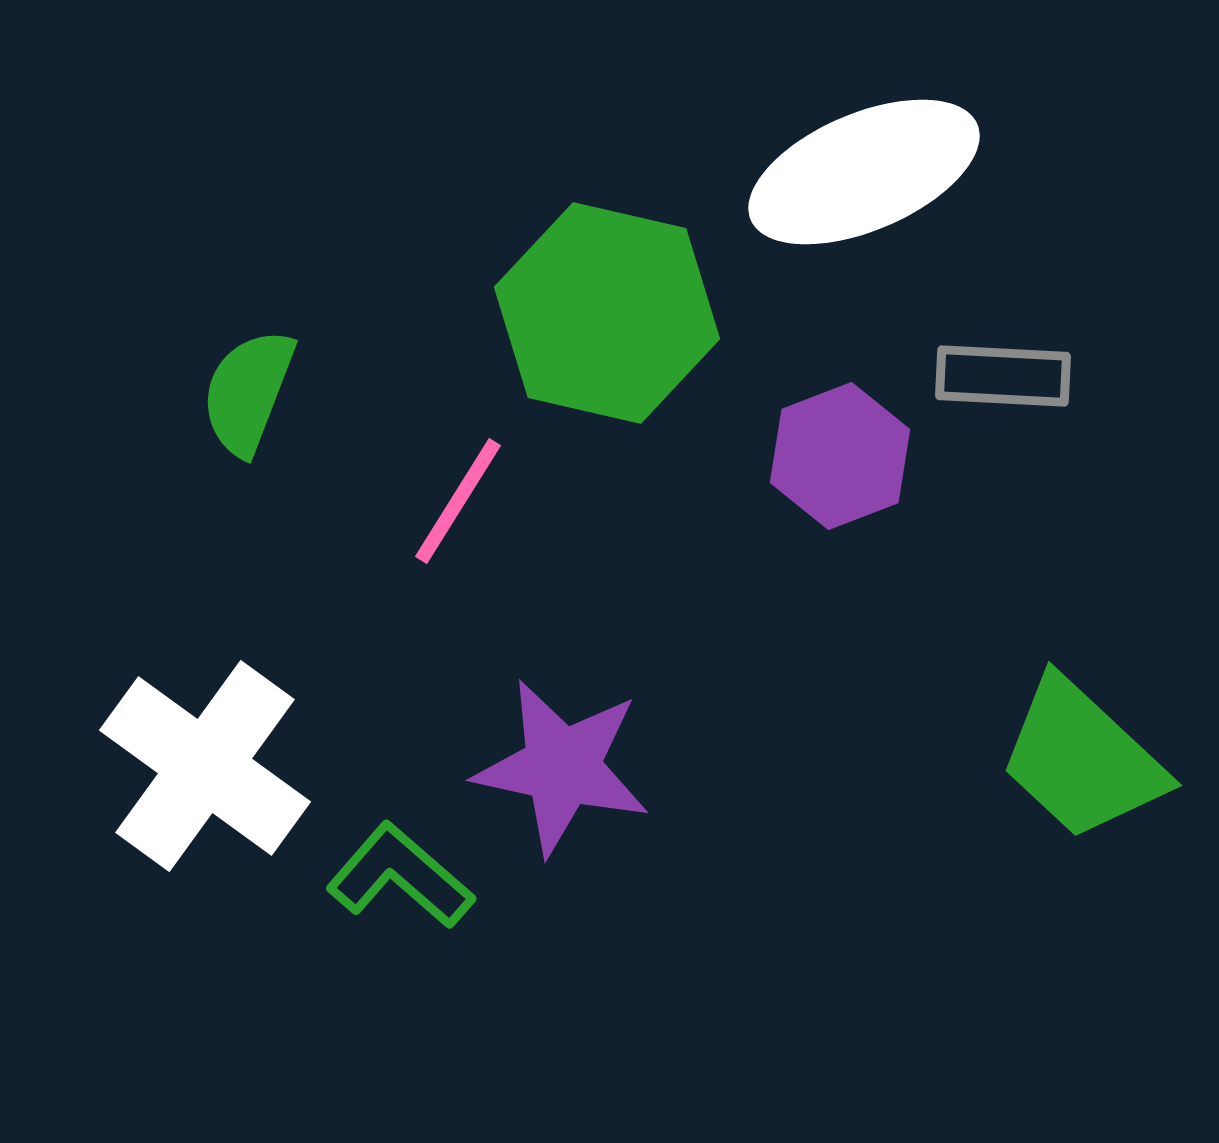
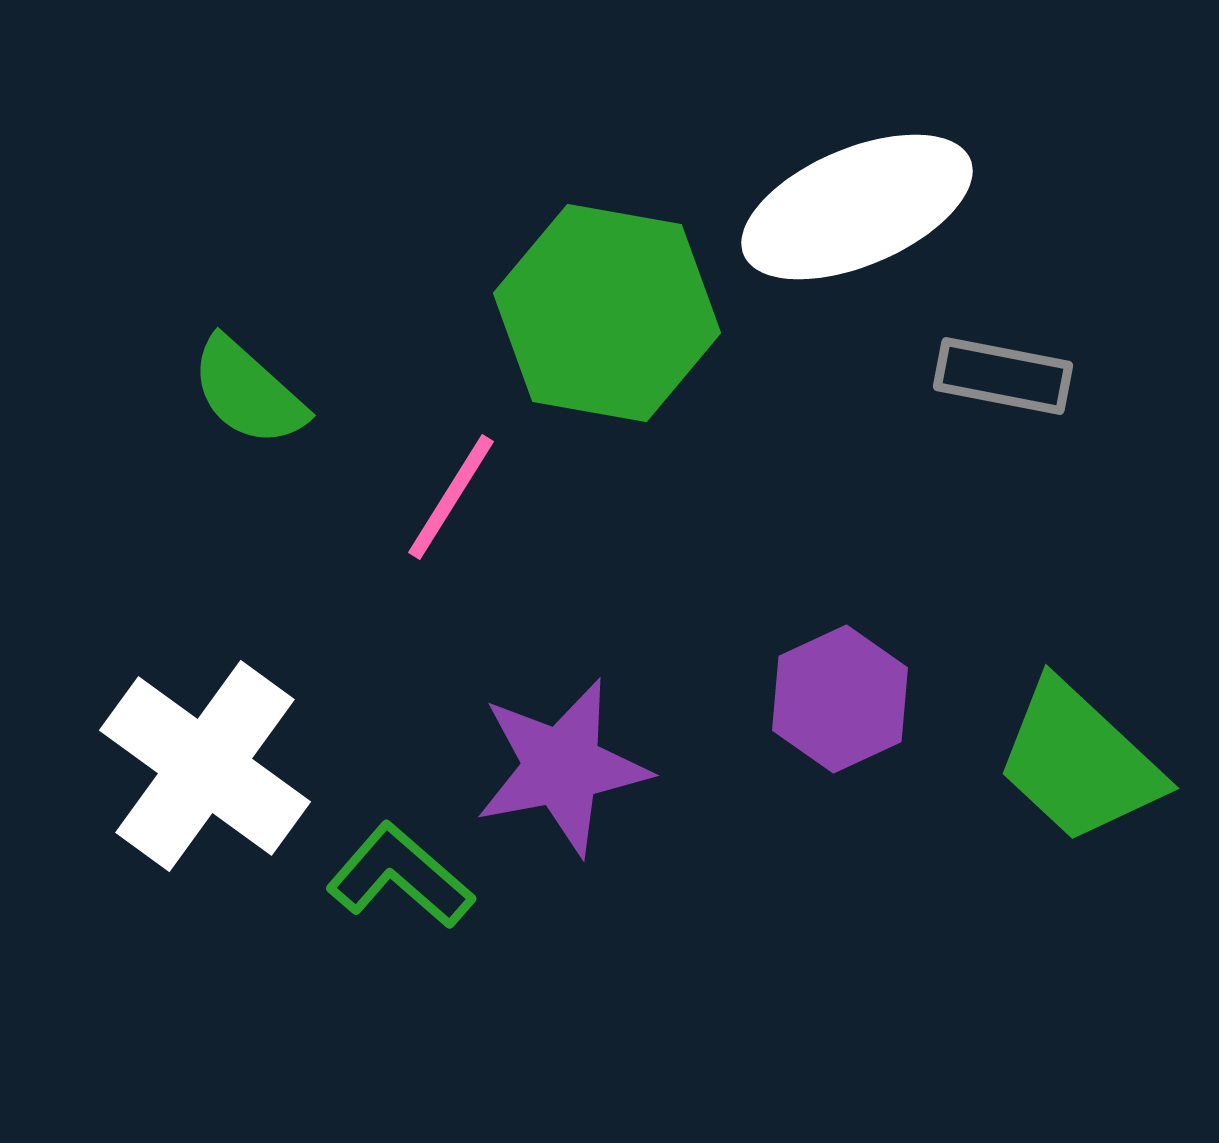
white ellipse: moved 7 px left, 35 px down
green hexagon: rotated 3 degrees counterclockwise
gray rectangle: rotated 8 degrees clockwise
green semicircle: rotated 69 degrees counterclockwise
purple hexagon: moved 243 px down; rotated 4 degrees counterclockwise
pink line: moved 7 px left, 4 px up
green trapezoid: moved 3 px left, 3 px down
purple star: rotated 23 degrees counterclockwise
